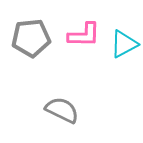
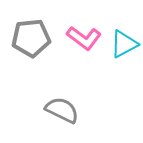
pink L-shape: moved 3 px down; rotated 36 degrees clockwise
